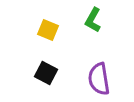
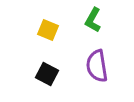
black square: moved 1 px right, 1 px down
purple semicircle: moved 2 px left, 13 px up
